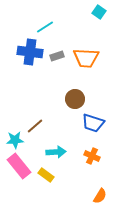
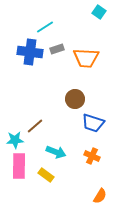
gray rectangle: moved 7 px up
cyan arrow: rotated 24 degrees clockwise
pink rectangle: rotated 40 degrees clockwise
